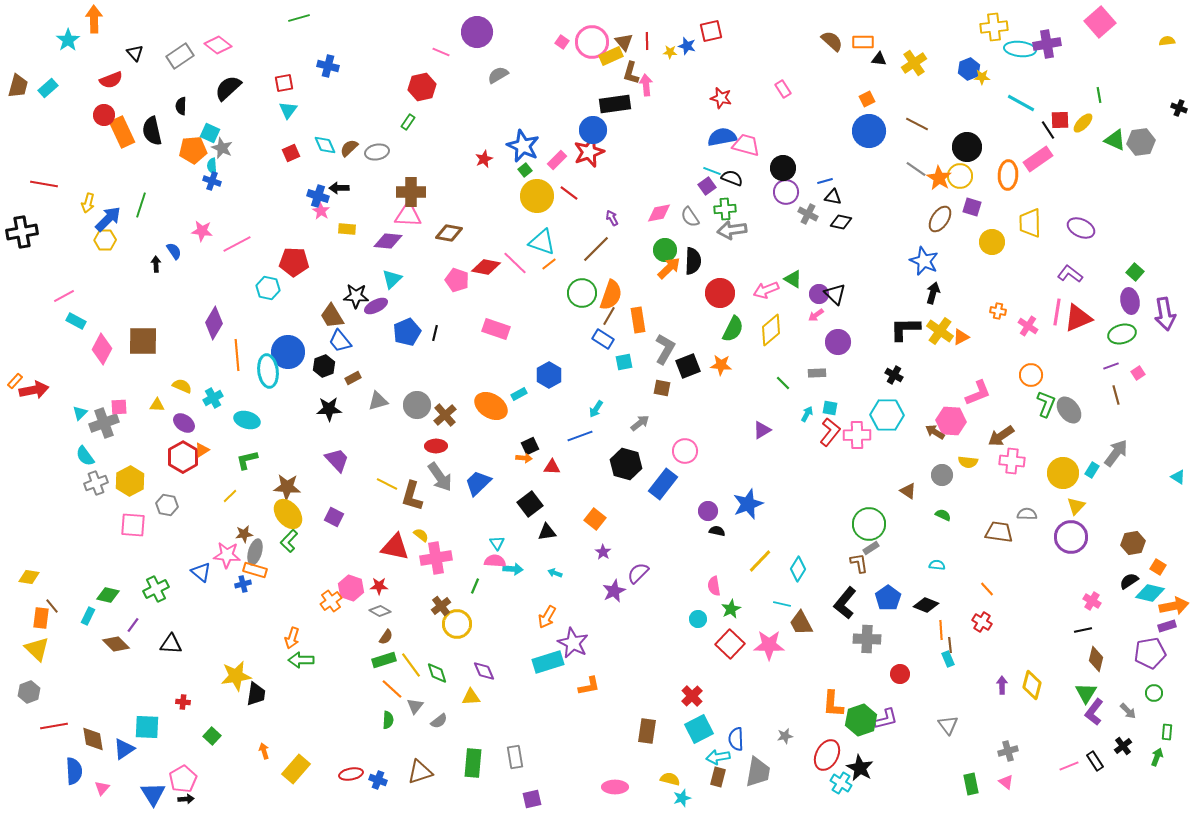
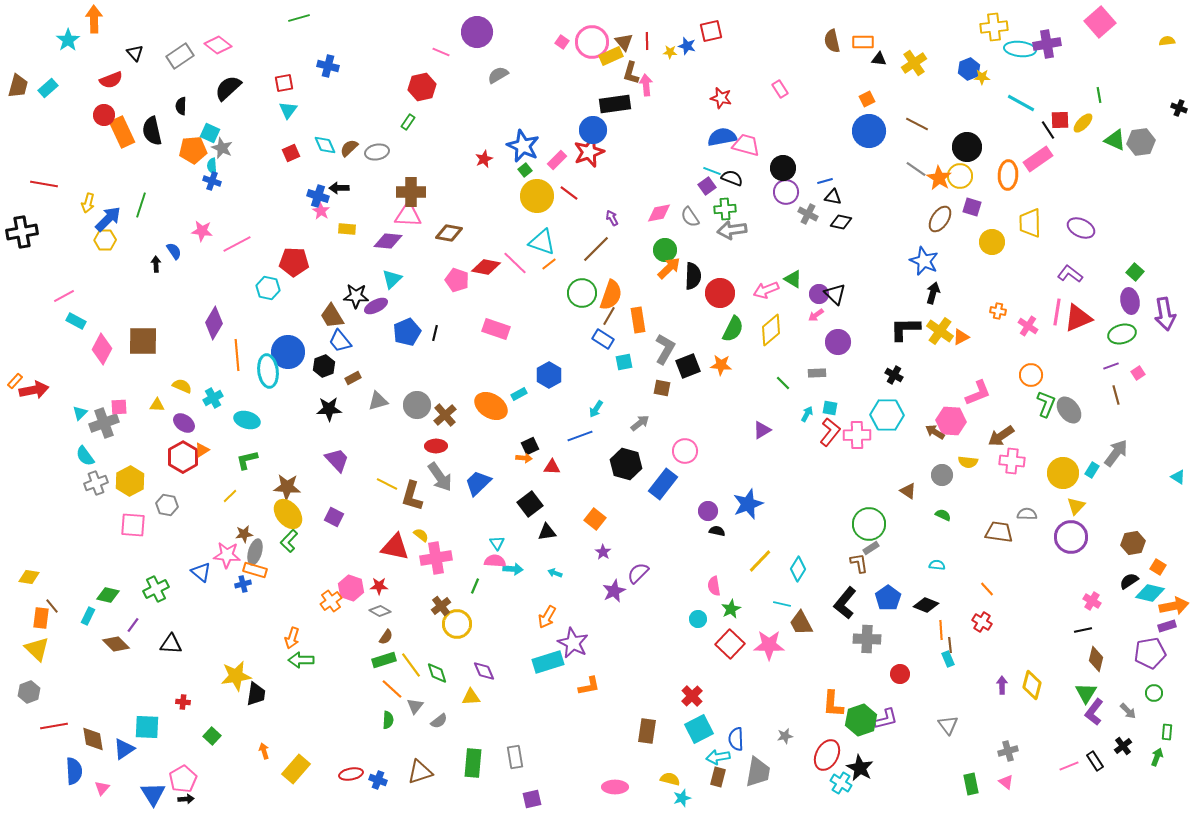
brown semicircle at (832, 41): rotated 145 degrees counterclockwise
pink rectangle at (783, 89): moved 3 px left
black semicircle at (693, 261): moved 15 px down
